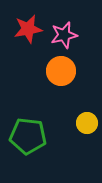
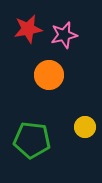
orange circle: moved 12 px left, 4 px down
yellow circle: moved 2 px left, 4 px down
green pentagon: moved 4 px right, 4 px down
